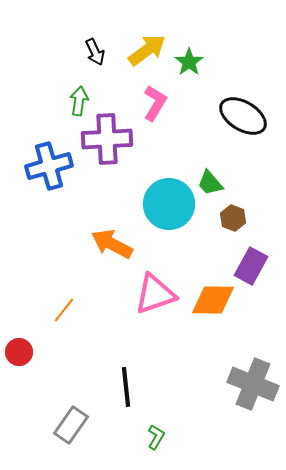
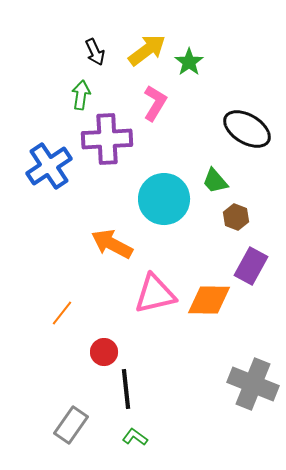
green arrow: moved 2 px right, 6 px up
black ellipse: moved 4 px right, 13 px down
blue cross: rotated 18 degrees counterclockwise
green trapezoid: moved 5 px right, 2 px up
cyan circle: moved 5 px left, 5 px up
brown hexagon: moved 3 px right, 1 px up
pink triangle: rotated 6 degrees clockwise
orange diamond: moved 4 px left
orange line: moved 2 px left, 3 px down
red circle: moved 85 px right
black line: moved 2 px down
green L-shape: moved 21 px left; rotated 85 degrees counterclockwise
